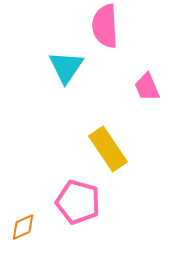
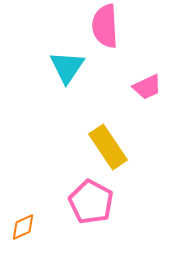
cyan triangle: moved 1 px right
pink trapezoid: rotated 92 degrees counterclockwise
yellow rectangle: moved 2 px up
pink pentagon: moved 13 px right; rotated 12 degrees clockwise
